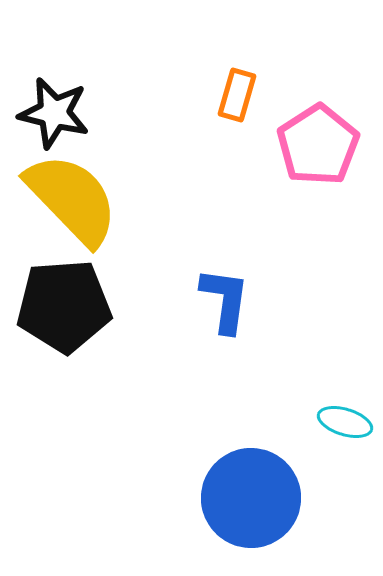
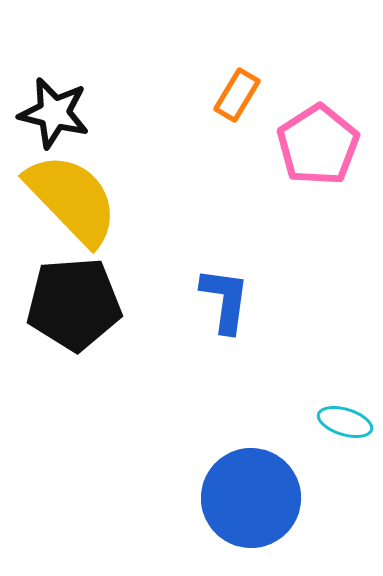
orange rectangle: rotated 15 degrees clockwise
black pentagon: moved 10 px right, 2 px up
